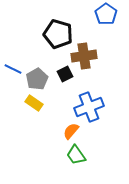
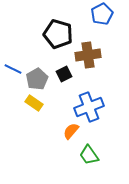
blue pentagon: moved 4 px left; rotated 10 degrees clockwise
brown cross: moved 4 px right, 1 px up
black square: moved 1 px left
green trapezoid: moved 13 px right
